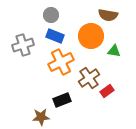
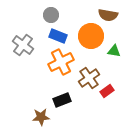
blue rectangle: moved 3 px right
gray cross: rotated 35 degrees counterclockwise
